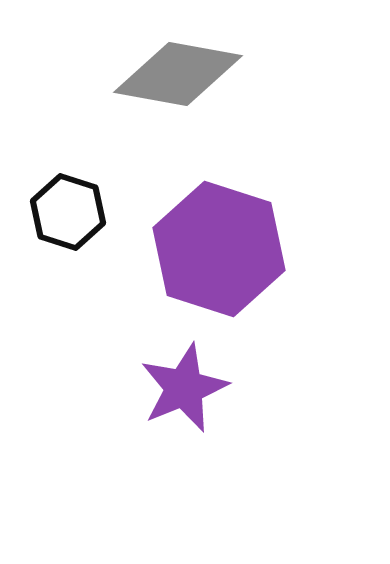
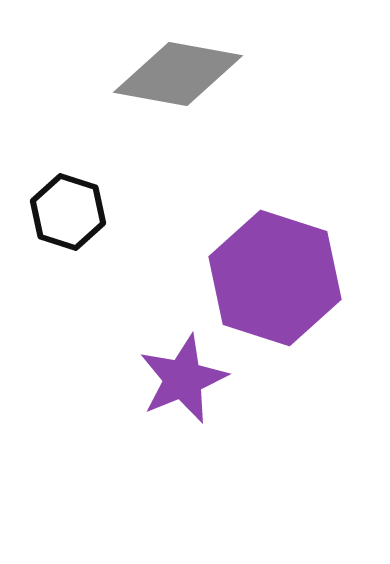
purple hexagon: moved 56 px right, 29 px down
purple star: moved 1 px left, 9 px up
